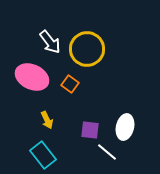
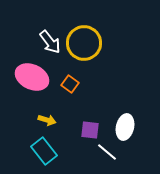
yellow circle: moved 3 px left, 6 px up
yellow arrow: rotated 48 degrees counterclockwise
cyan rectangle: moved 1 px right, 4 px up
